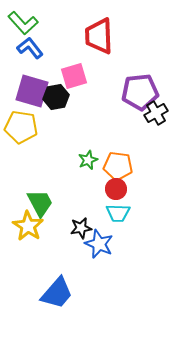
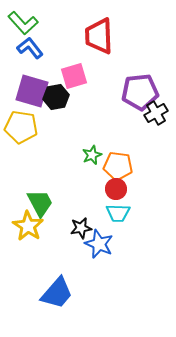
green star: moved 4 px right, 5 px up
